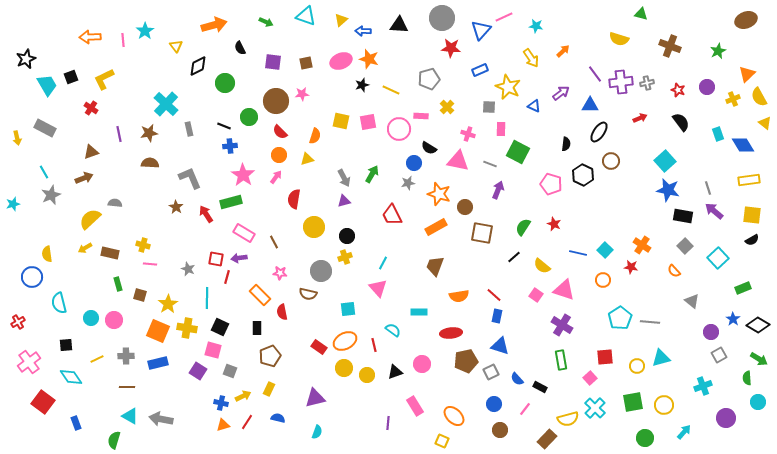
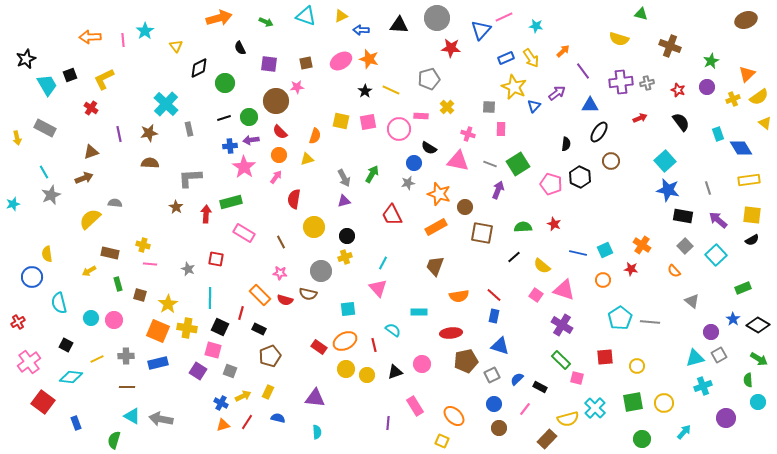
gray circle at (442, 18): moved 5 px left
yellow triangle at (341, 20): moved 4 px up; rotated 16 degrees clockwise
orange arrow at (214, 25): moved 5 px right, 7 px up
blue arrow at (363, 31): moved 2 px left, 1 px up
green star at (718, 51): moved 7 px left, 10 px down
pink ellipse at (341, 61): rotated 10 degrees counterclockwise
purple square at (273, 62): moved 4 px left, 2 px down
black diamond at (198, 66): moved 1 px right, 2 px down
blue rectangle at (480, 70): moved 26 px right, 12 px up
purple line at (595, 74): moved 12 px left, 3 px up
black square at (71, 77): moved 1 px left, 2 px up
black star at (362, 85): moved 3 px right, 6 px down; rotated 16 degrees counterclockwise
yellow star at (508, 87): moved 6 px right
purple arrow at (561, 93): moved 4 px left
pink star at (302, 94): moved 5 px left, 7 px up
yellow semicircle at (759, 97): rotated 96 degrees counterclockwise
blue triangle at (534, 106): rotated 48 degrees clockwise
black line at (224, 126): moved 8 px up; rotated 40 degrees counterclockwise
blue diamond at (743, 145): moved 2 px left, 3 px down
green square at (518, 152): moved 12 px down; rotated 30 degrees clockwise
pink star at (243, 175): moved 1 px right, 8 px up
black hexagon at (583, 175): moved 3 px left, 2 px down
gray L-shape at (190, 178): rotated 70 degrees counterclockwise
purple arrow at (714, 211): moved 4 px right, 9 px down
red arrow at (206, 214): rotated 36 degrees clockwise
green semicircle at (523, 227): rotated 54 degrees clockwise
brown line at (274, 242): moved 7 px right
yellow arrow at (85, 248): moved 4 px right, 23 px down
cyan square at (605, 250): rotated 21 degrees clockwise
purple arrow at (239, 258): moved 12 px right, 118 px up
cyan square at (718, 258): moved 2 px left, 3 px up
red star at (631, 267): moved 2 px down
red line at (227, 277): moved 14 px right, 36 px down
cyan line at (207, 298): moved 3 px right
red semicircle at (282, 312): moved 3 px right, 12 px up; rotated 63 degrees counterclockwise
blue rectangle at (497, 316): moved 3 px left
black rectangle at (257, 328): moved 2 px right, 1 px down; rotated 64 degrees counterclockwise
black square at (66, 345): rotated 32 degrees clockwise
cyan triangle at (661, 358): moved 34 px right
green rectangle at (561, 360): rotated 36 degrees counterclockwise
yellow circle at (344, 368): moved 2 px right, 1 px down
gray square at (491, 372): moved 1 px right, 3 px down
cyan diamond at (71, 377): rotated 50 degrees counterclockwise
pink square at (590, 378): moved 13 px left; rotated 32 degrees counterclockwise
green semicircle at (747, 378): moved 1 px right, 2 px down
blue semicircle at (517, 379): rotated 88 degrees clockwise
yellow rectangle at (269, 389): moved 1 px left, 3 px down
purple triangle at (315, 398): rotated 20 degrees clockwise
blue cross at (221, 403): rotated 16 degrees clockwise
yellow circle at (664, 405): moved 2 px up
cyan triangle at (130, 416): moved 2 px right
brown circle at (500, 430): moved 1 px left, 2 px up
cyan semicircle at (317, 432): rotated 24 degrees counterclockwise
green circle at (645, 438): moved 3 px left, 1 px down
